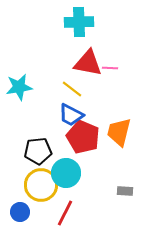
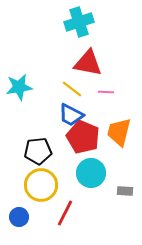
cyan cross: rotated 16 degrees counterclockwise
pink line: moved 4 px left, 24 px down
cyan circle: moved 25 px right
blue circle: moved 1 px left, 5 px down
